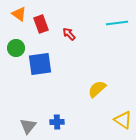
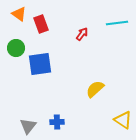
red arrow: moved 13 px right; rotated 80 degrees clockwise
yellow semicircle: moved 2 px left
